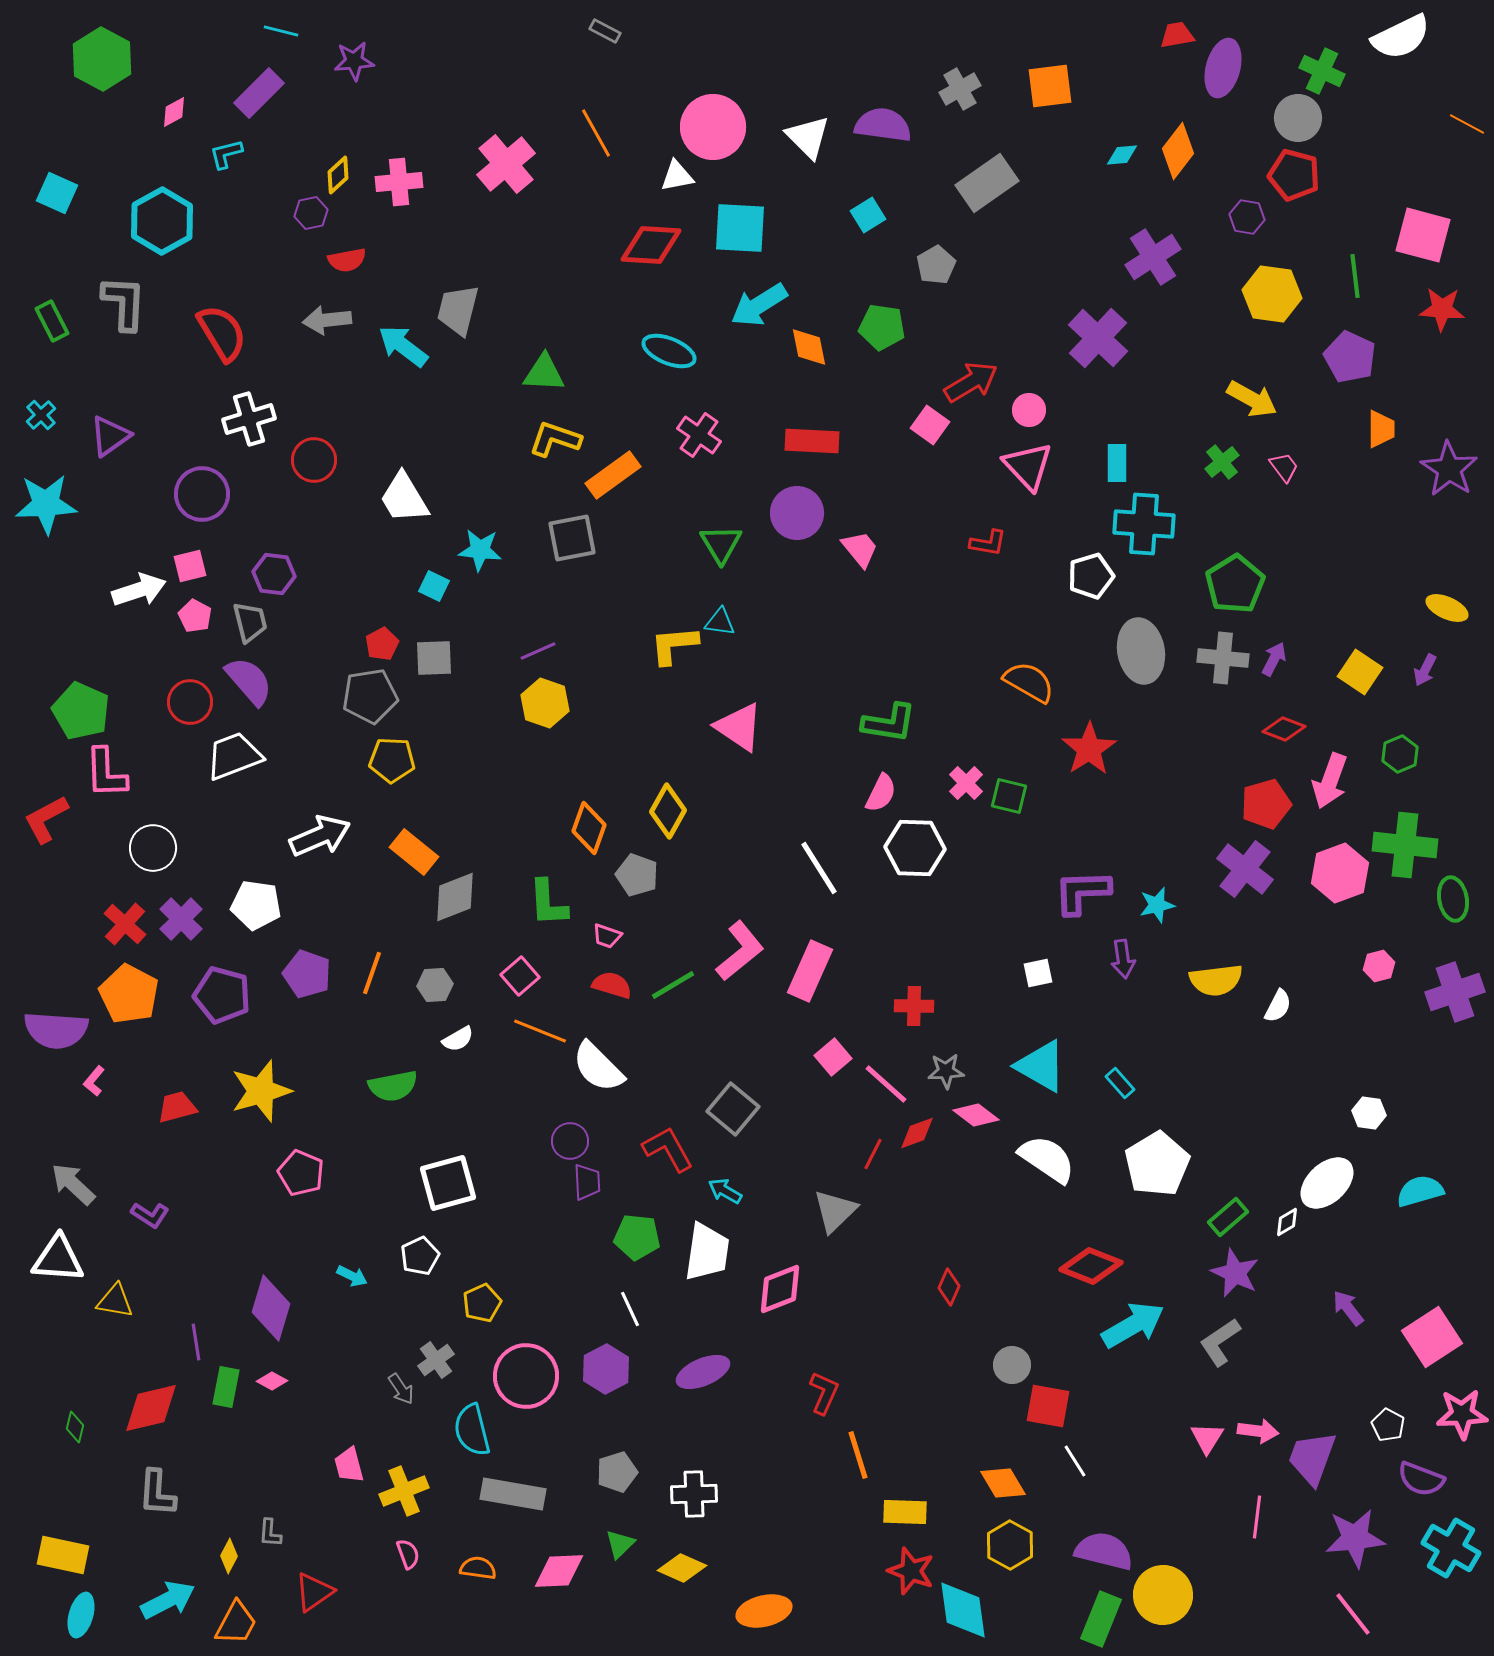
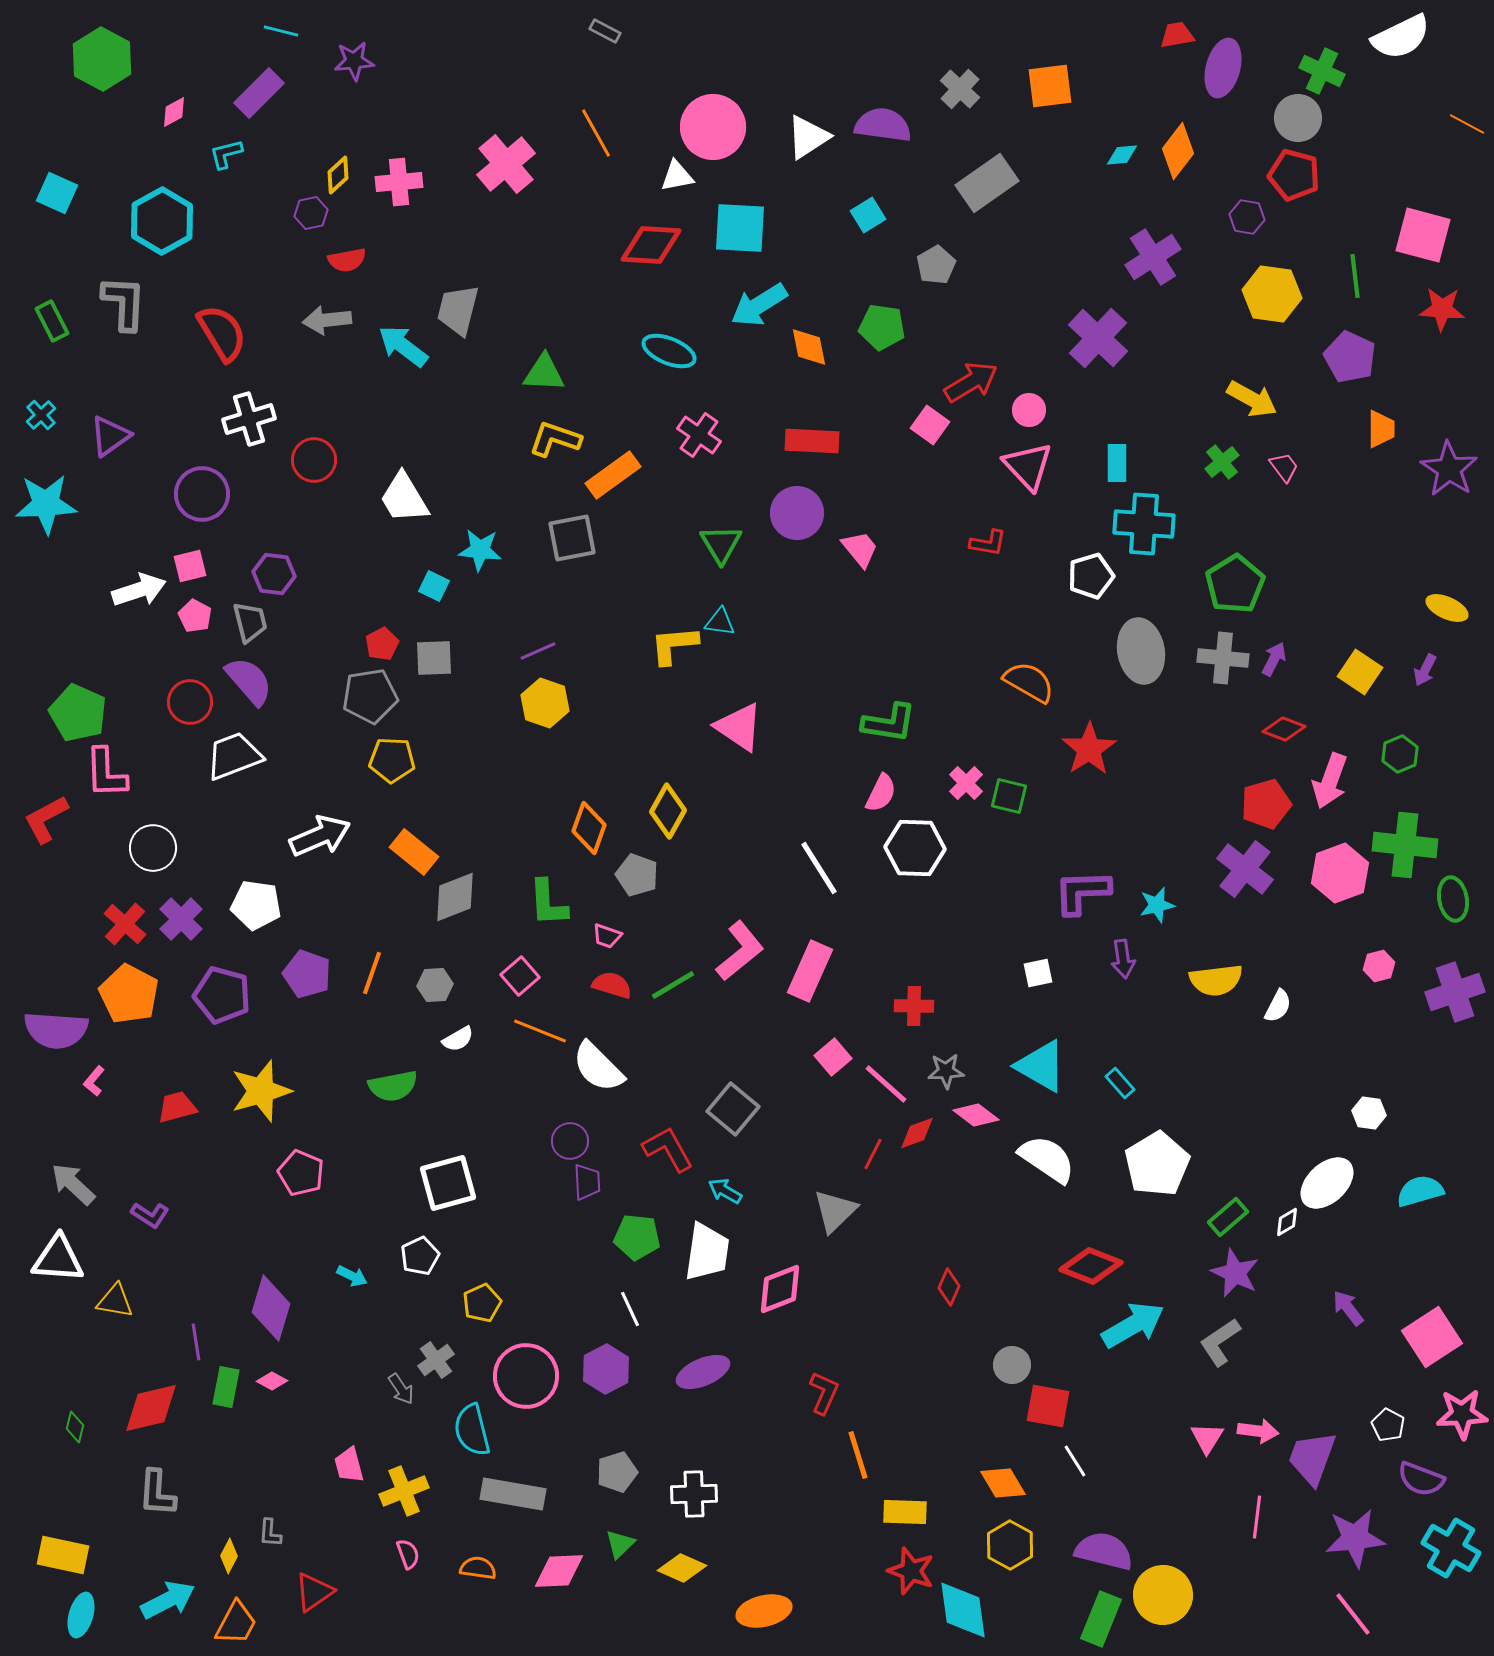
gray cross at (960, 89): rotated 18 degrees counterclockwise
white triangle at (808, 137): rotated 42 degrees clockwise
green pentagon at (81, 711): moved 3 px left, 2 px down
